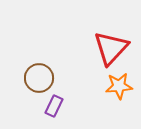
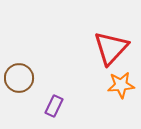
brown circle: moved 20 px left
orange star: moved 2 px right, 1 px up
